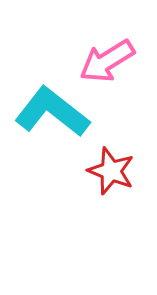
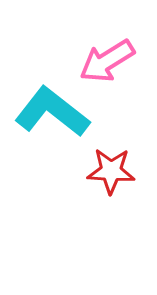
red star: rotated 18 degrees counterclockwise
